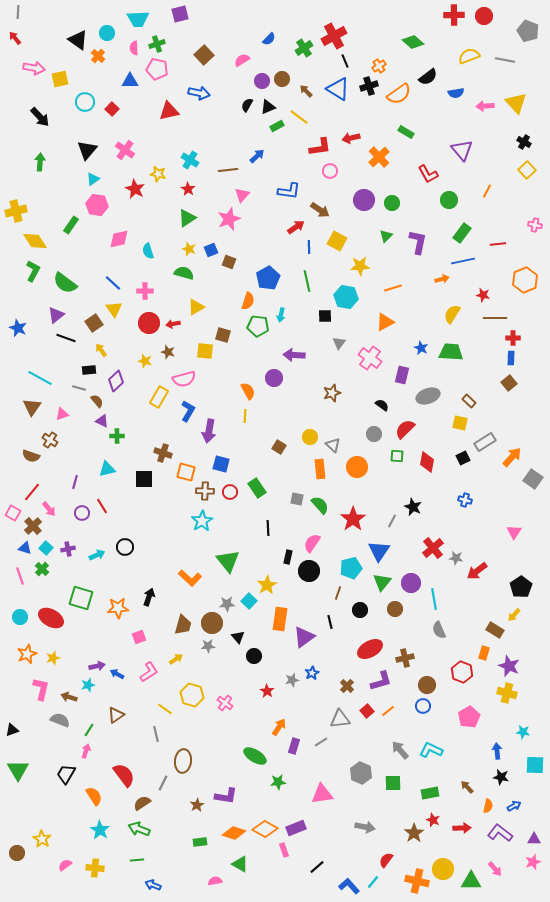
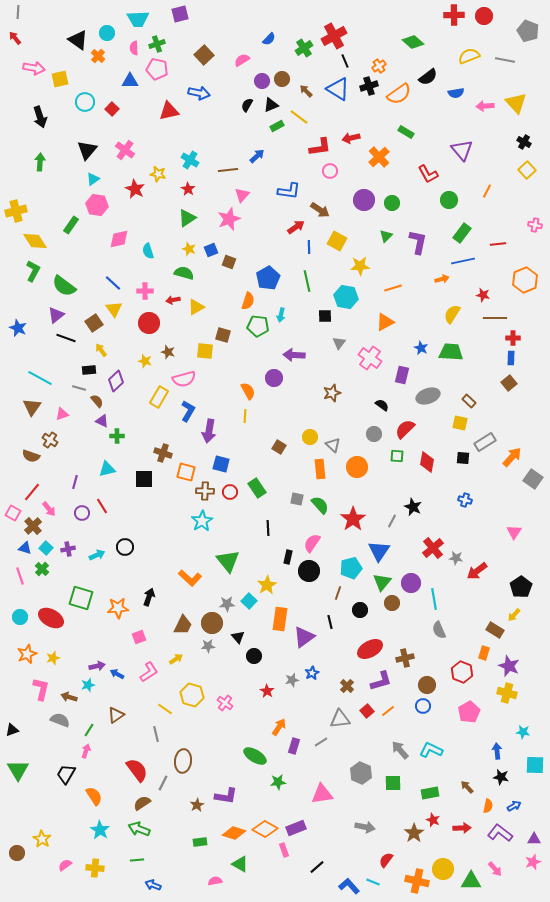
black triangle at (268, 107): moved 3 px right, 2 px up
black arrow at (40, 117): rotated 25 degrees clockwise
green semicircle at (65, 283): moved 1 px left, 3 px down
red arrow at (173, 324): moved 24 px up
black square at (463, 458): rotated 32 degrees clockwise
brown circle at (395, 609): moved 3 px left, 6 px up
brown trapezoid at (183, 625): rotated 10 degrees clockwise
pink pentagon at (469, 717): moved 5 px up
red semicircle at (124, 775): moved 13 px right, 5 px up
cyan line at (373, 882): rotated 72 degrees clockwise
